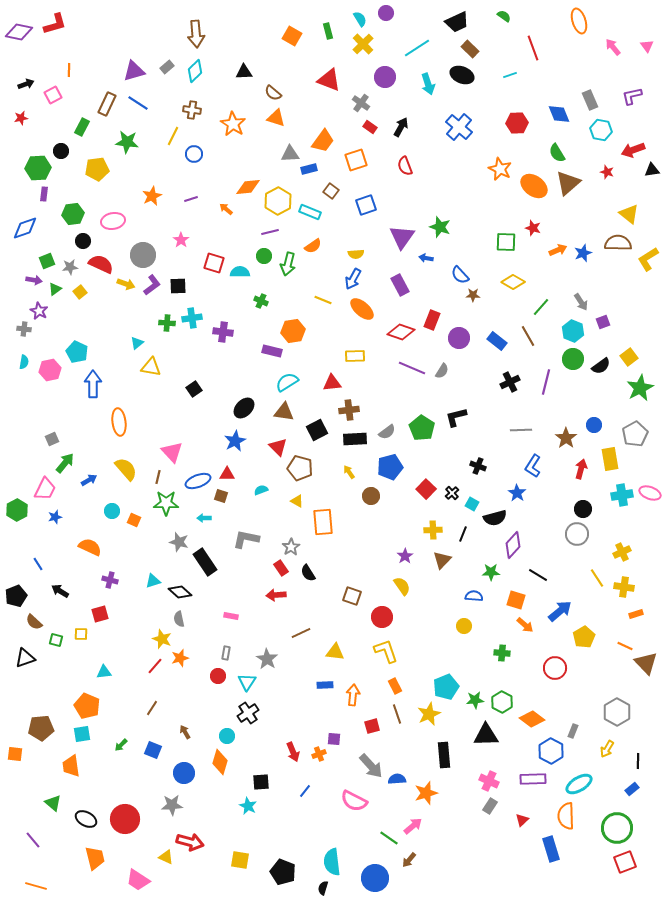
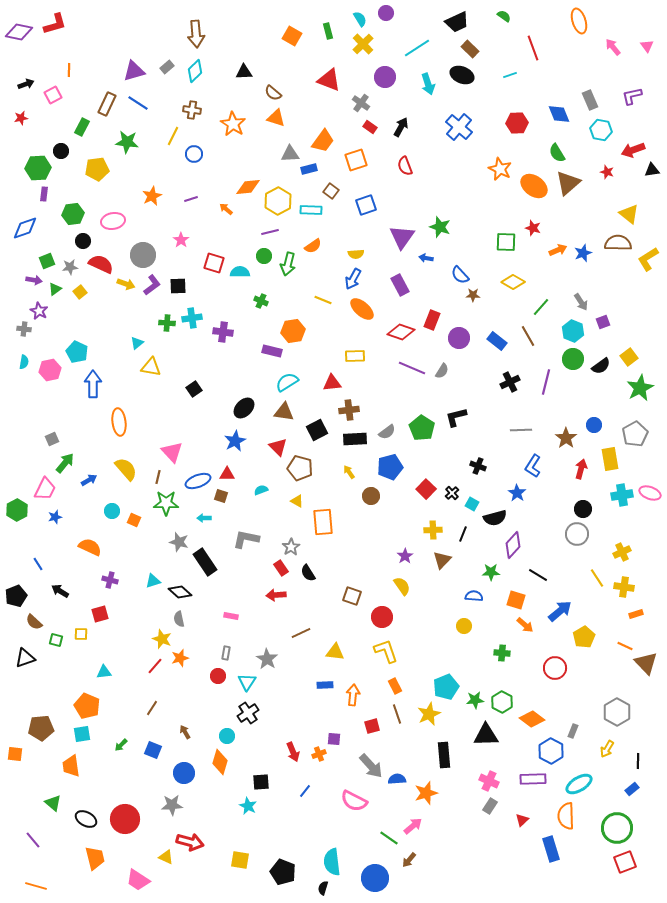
cyan rectangle at (310, 212): moved 1 px right, 2 px up; rotated 20 degrees counterclockwise
